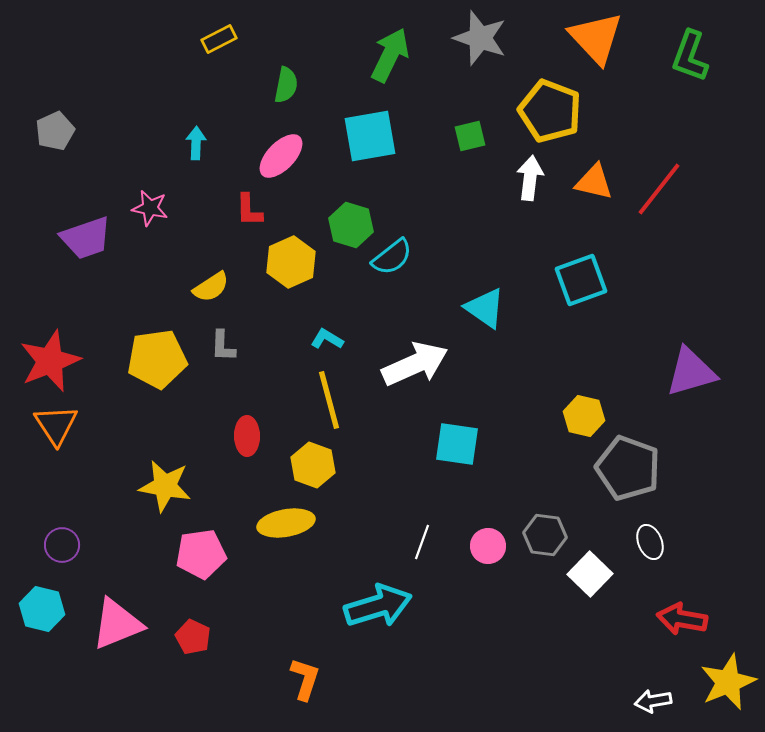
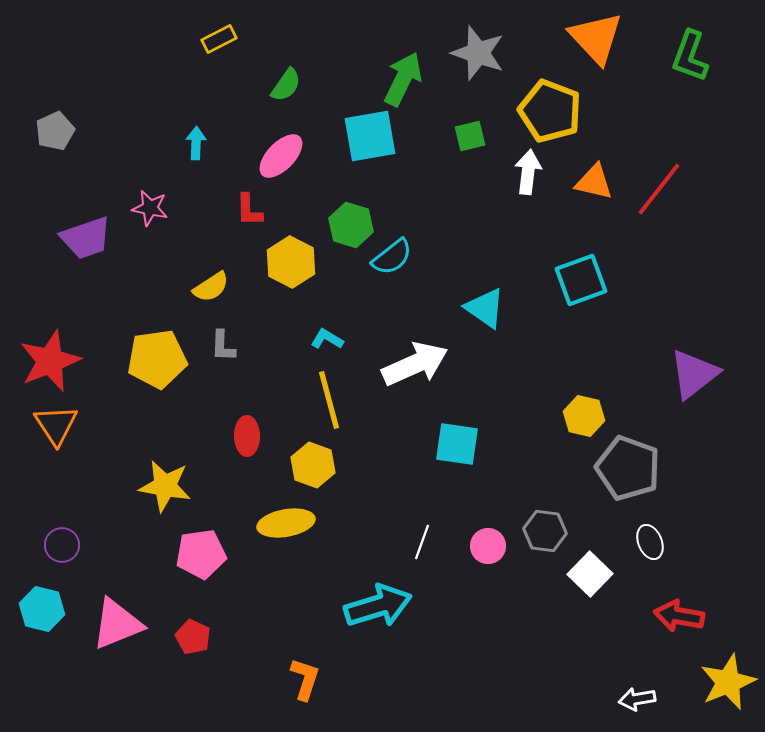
gray star at (480, 38): moved 2 px left, 15 px down
green arrow at (390, 55): moved 13 px right, 24 px down
green semicircle at (286, 85): rotated 24 degrees clockwise
white arrow at (530, 178): moved 2 px left, 6 px up
yellow hexagon at (291, 262): rotated 9 degrees counterclockwise
purple triangle at (691, 372): moved 3 px right, 2 px down; rotated 22 degrees counterclockwise
gray hexagon at (545, 535): moved 4 px up
red arrow at (682, 619): moved 3 px left, 3 px up
white arrow at (653, 701): moved 16 px left, 2 px up
